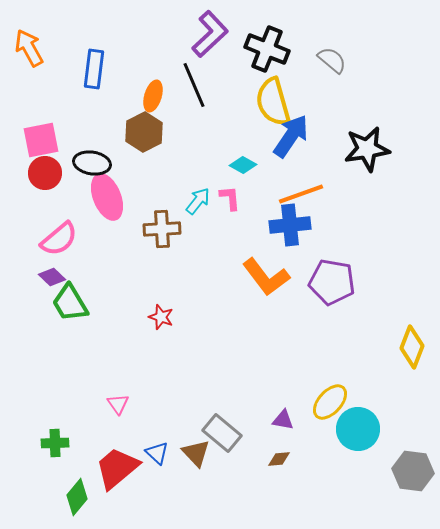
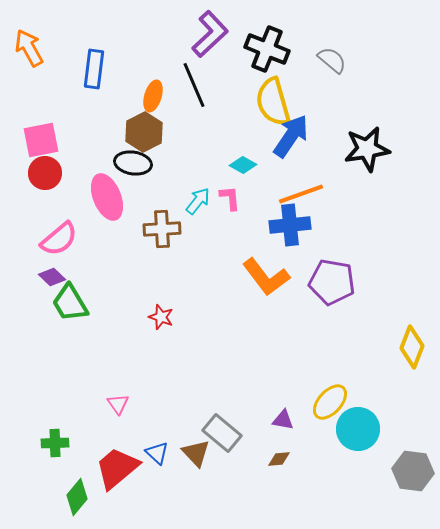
black ellipse: moved 41 px right
